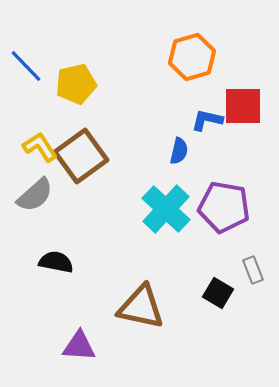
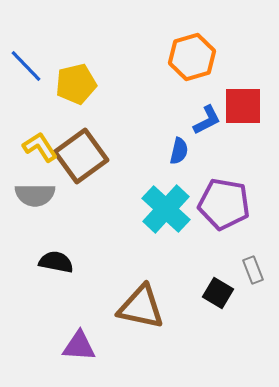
blue L-shape: rotated 140 degrees clockwise
gray semicircle: rotated 42 degrees clockwise
purple pentagon: moved 3 px up
